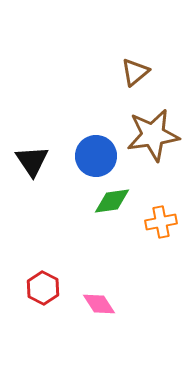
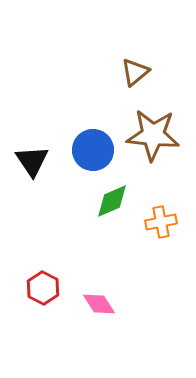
brown star: rotated 14 degrees clockwise
blue circle: moved 3 px left, 6 px up
green diamond: rotated 15 degrees counterclockwise
